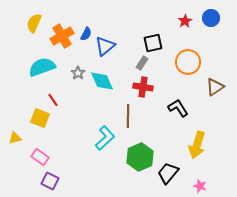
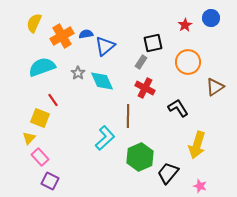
red star: moved 4 px down
blue semicircle: rotated 128 degrees counterclockwise
gray rectangle: moved 1 px left, 1 px up
red cross: moved 2 px right, 1 px down; rotated 18 degrees clockwise
yellow triangle: moved 14 px right; rotated 32 degrees counterclockwise
pink rectangle: rotated 12 degrees clockwise
